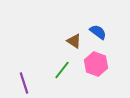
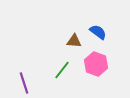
brown triangle: rotated 28 degrees counterclockwise
